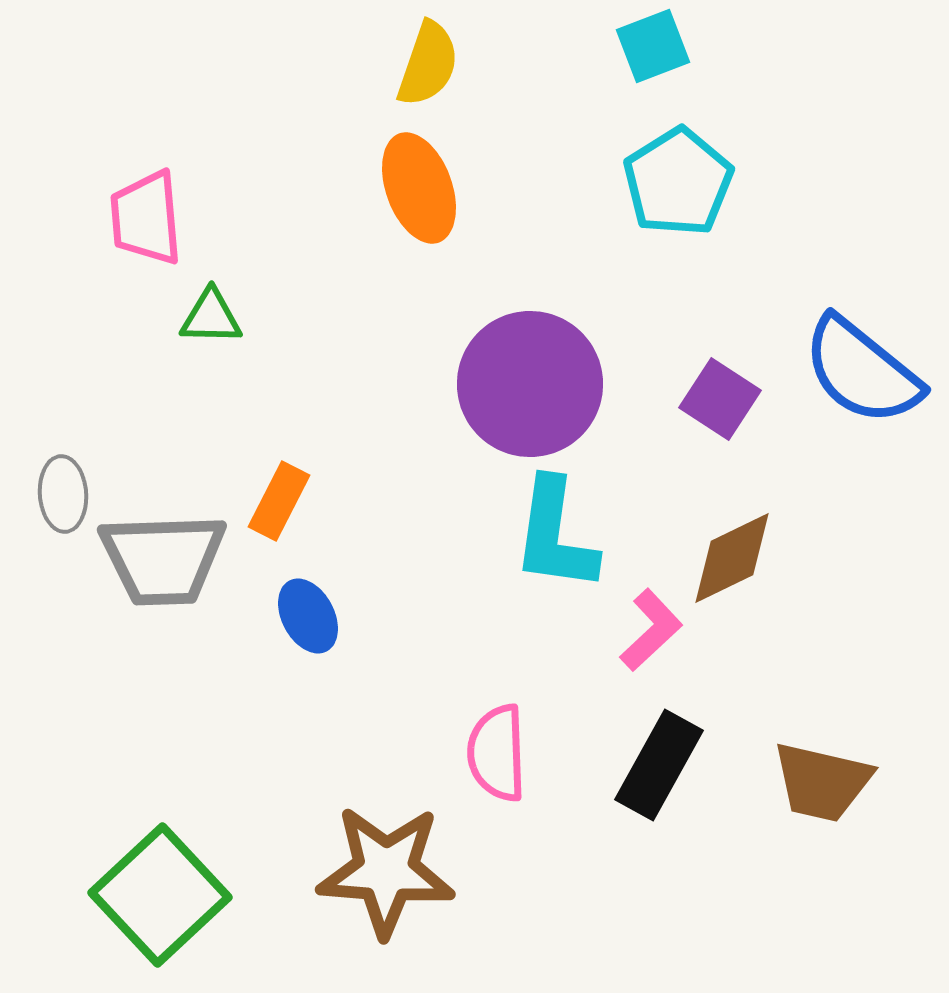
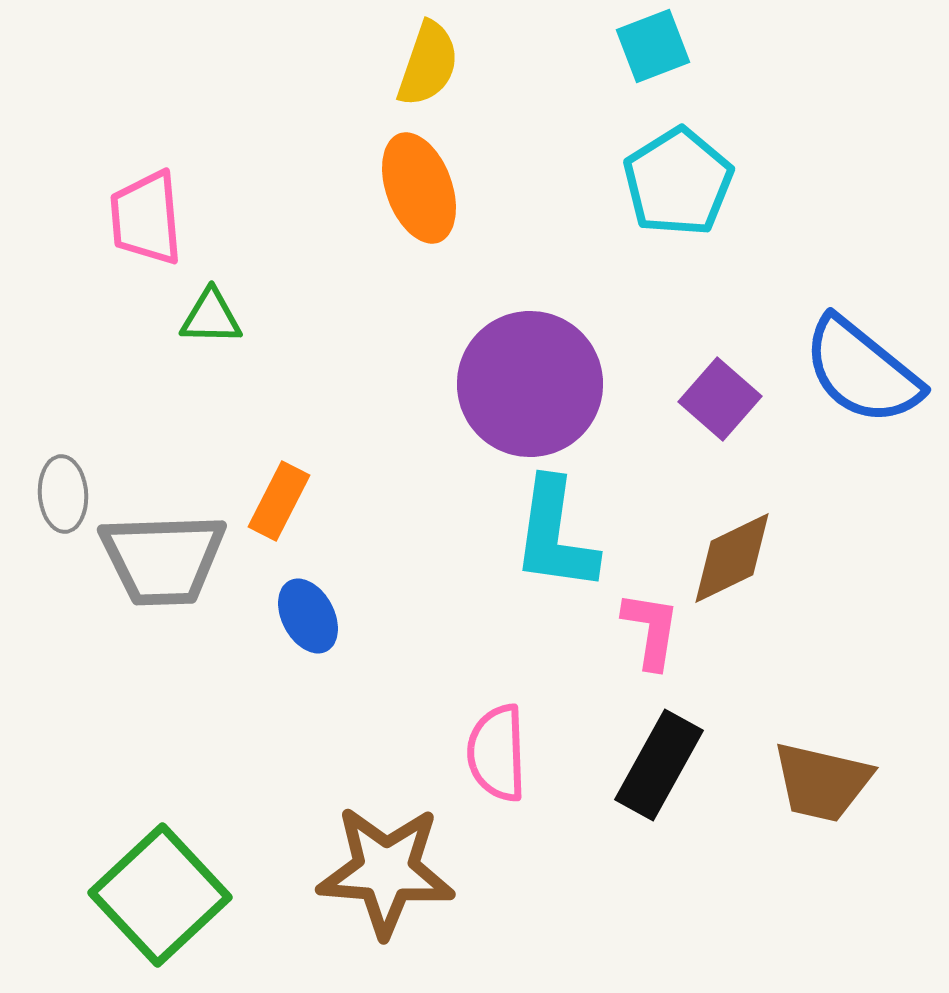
purple square: rotated 8 degrees clockwise
pink L-shape: rotated 38 degrees counterclockwise
